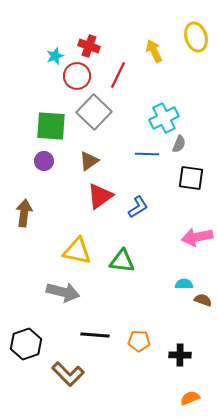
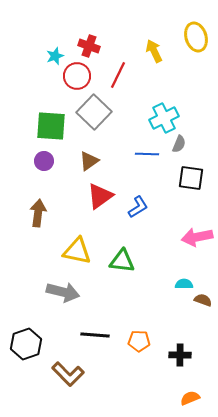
brown arrow: moved 14 px right
